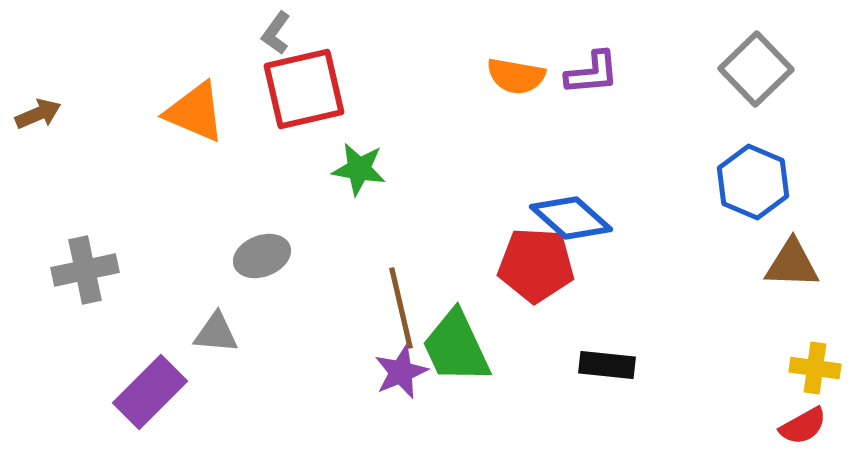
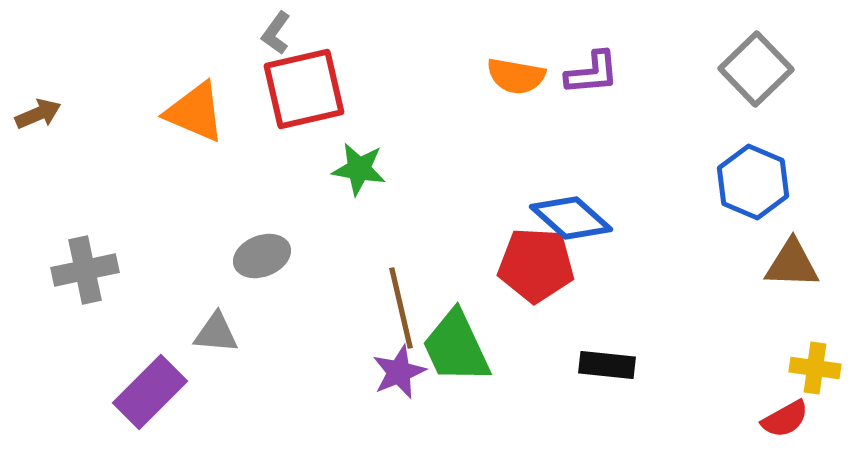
purple star: moved 2 px left
red semicircle: moved 18 px left, 7 px up
